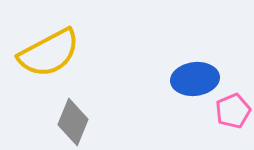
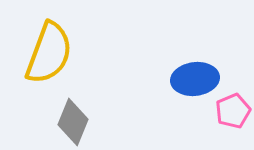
yellow semicircle: rotated 42 degrees counterclockwise
